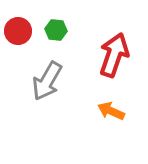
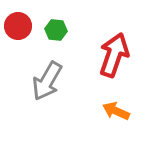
red circle: moved 5 px up
orange arrow: moved 5 px right
